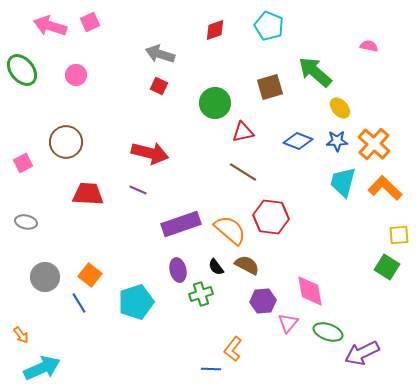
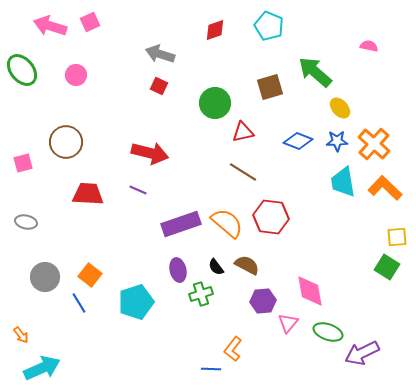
pink square at (23, 163): rotated 12 degrees clockwise
cyan trapezoid at (343, 182): rotated 24 degrees counterclockwise
orange semicircle at (230, 230): moved 3 px left, 7 px up
yellow square at (399, 235): moved 2 px left, 2 px down
